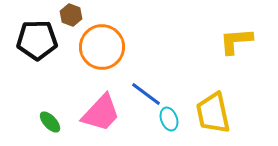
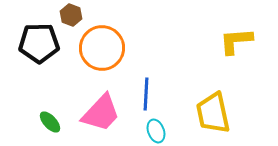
black pentagon: moved 2 px right, 3 px down
orange circle: moved 1 px down
blue line: rotated 56 degrees clockwise
cyan ellipse: moved 13 px left, 12 px down
